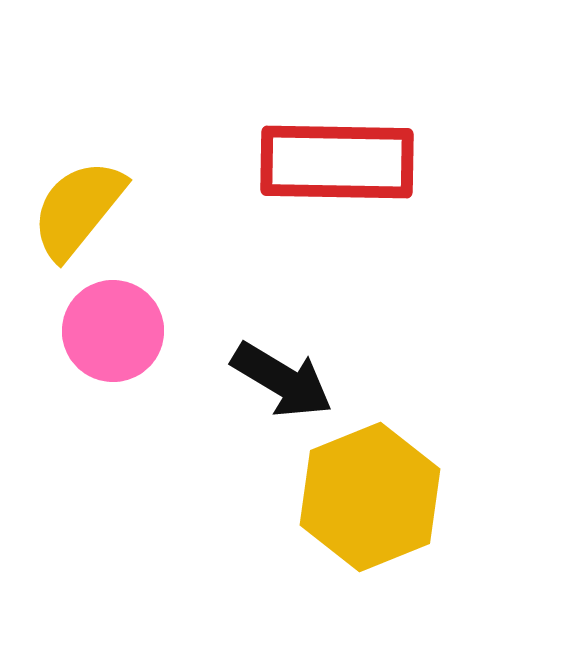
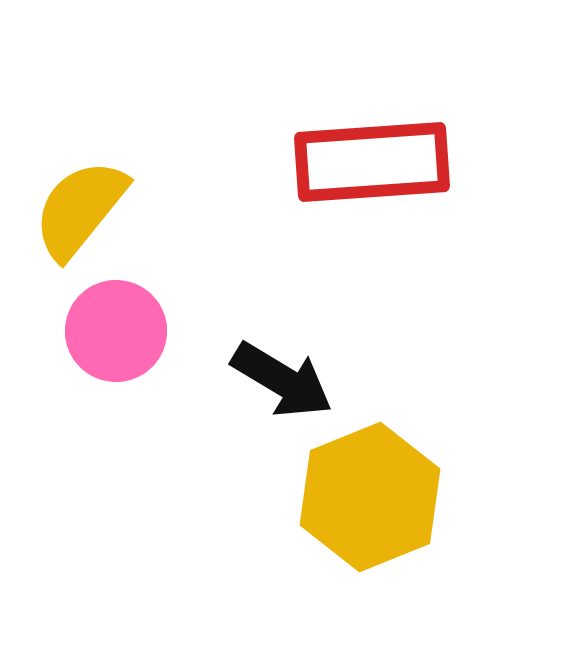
red rectangle: moved 35 px right; rotated 5 degrees counterclockwise
yellow semicircle: moved 2 px right
pink circle: moved 3 px right
